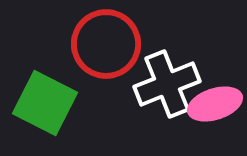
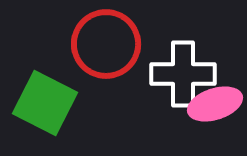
white cross: moved 16 px right, 10 px up; rotated 22 degrees clockwise
